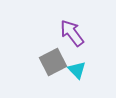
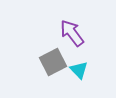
cyan triangle: moved 2 px right
